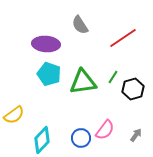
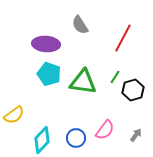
red line: rotated 28 degrees counterclockwise
green line: moved 2 px right
green triangle: rotated 16 degrees clockwise
black hexagon: moved 1 px down
blue circle: moved 5 px left
